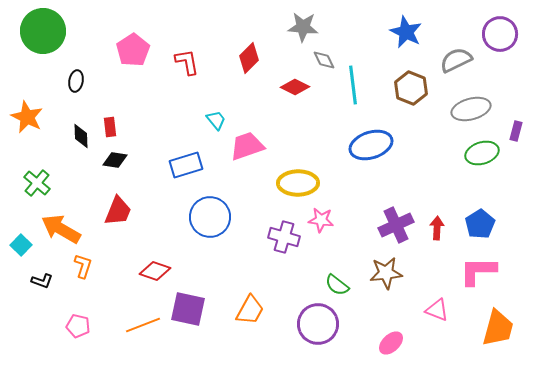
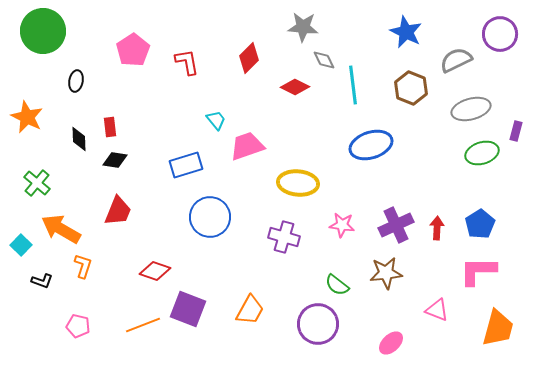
black diamond at (81, 136): moved 2 px left, 3 px down
yellow ellipse at (298, 183): rotated 6 degrees clockwise
pink star at (321, 220): moved 21 px right, 5 px down
purple square at (188, 309): rotated 9 degrees clockwise
